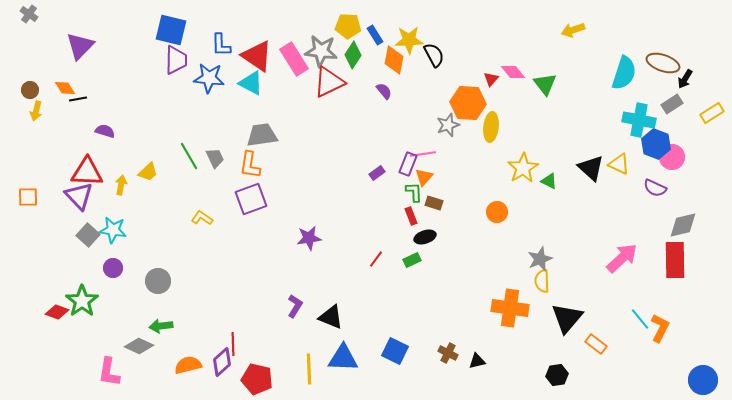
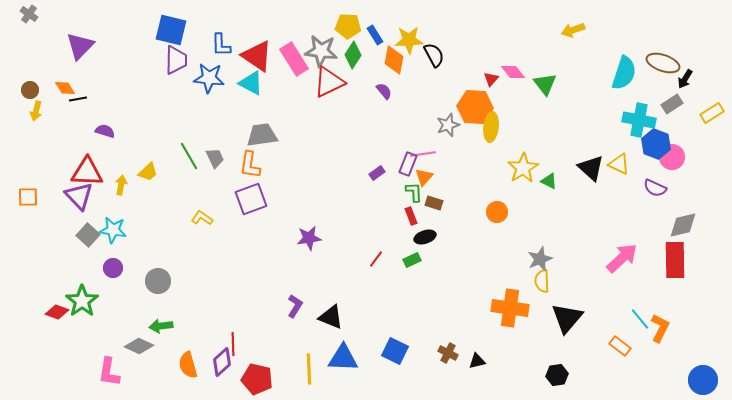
orange hexagon at (468, 103): moved 7 px right, 4 px down
orange rectangle at (596, 344): moved 24 px right, 2 px down
orange semicircle at (188, 365): rotated 92 degrees counterclockwise
